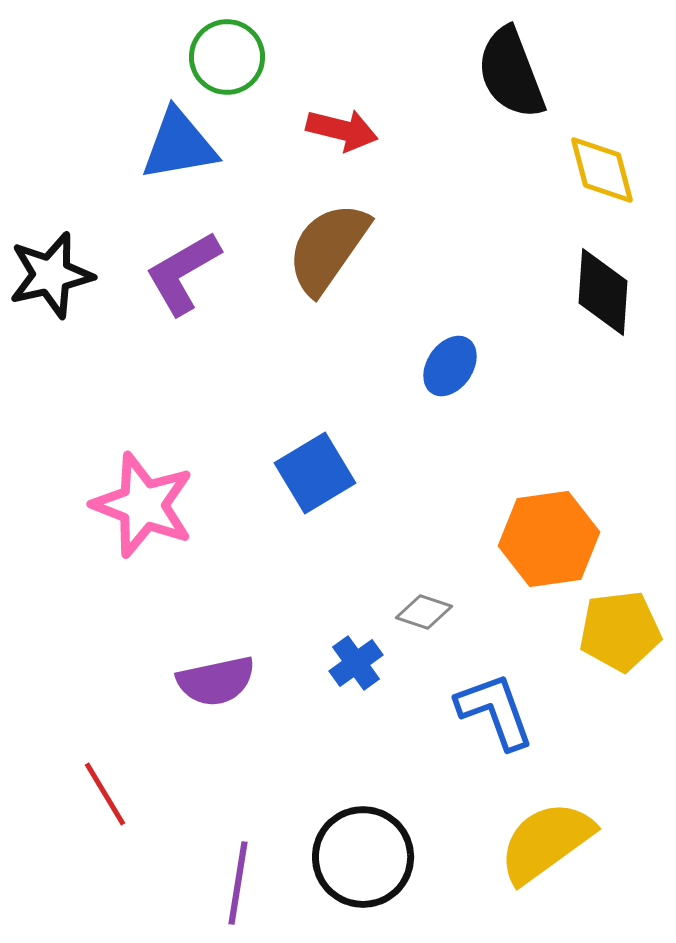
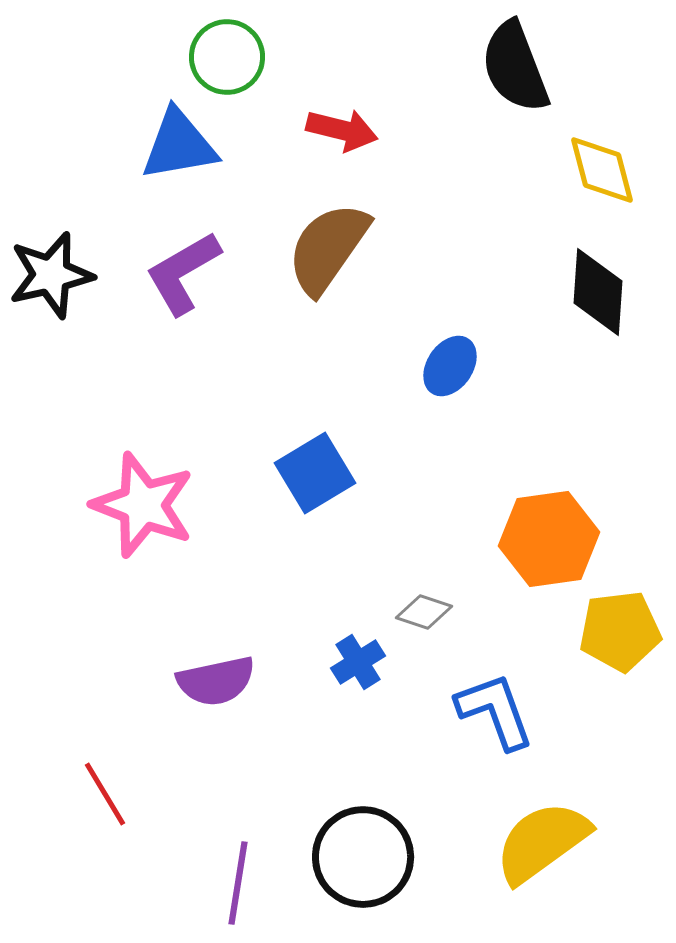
black semicircle: moved 4 px right, 6 px up
black diamond: moved 5 px left
blue cross: moved 2 px right, 1 px up; rotated 4 degrees clockwise
yellow semicircle: moved 4 px left
